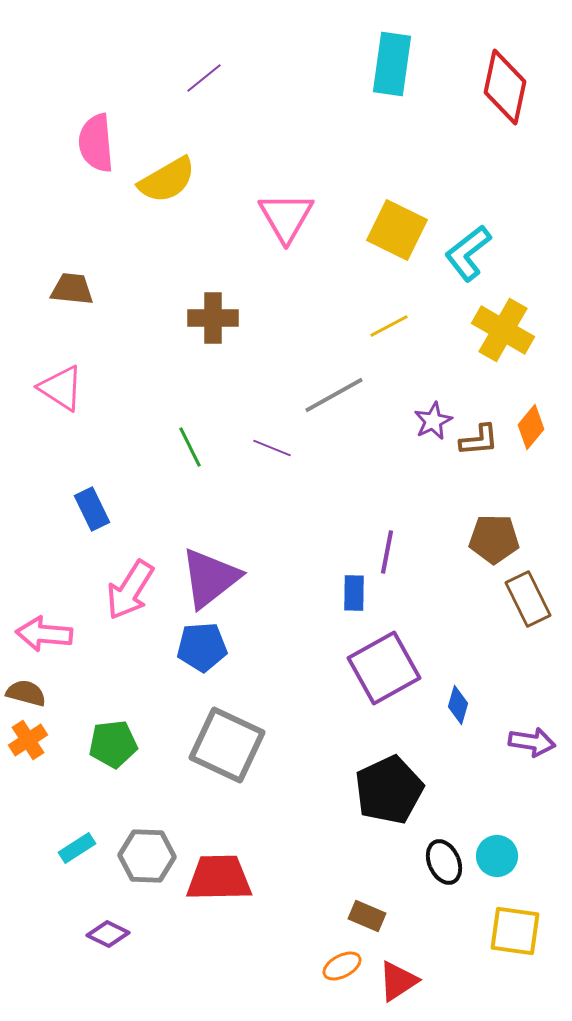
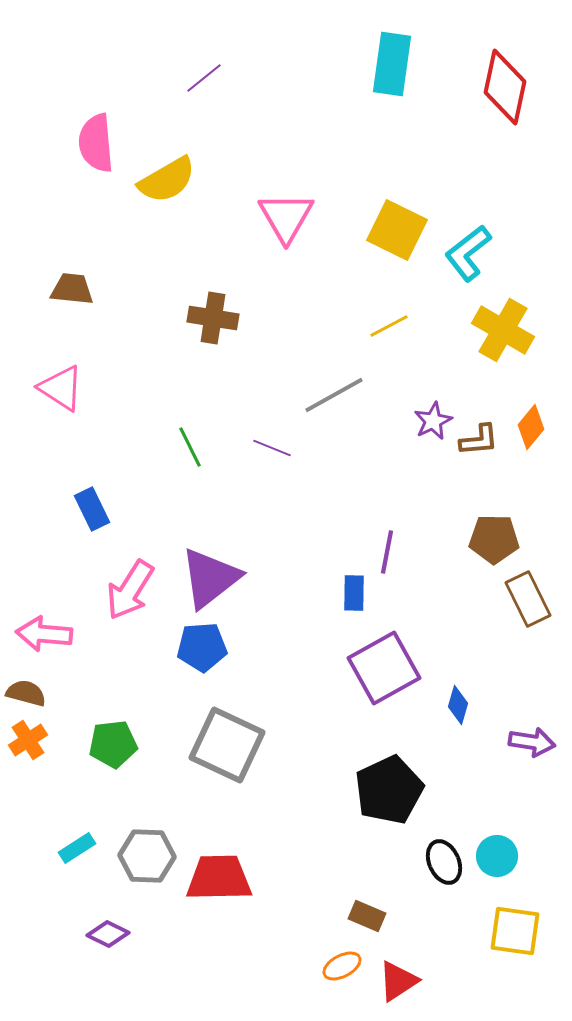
brown cross at (213, 318): rotated 9 degrees clockwise
